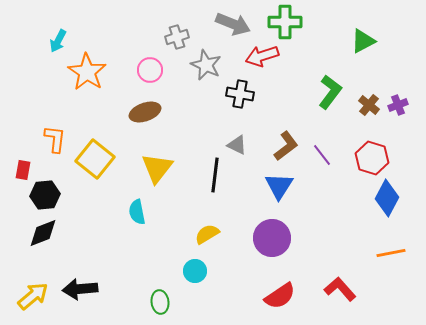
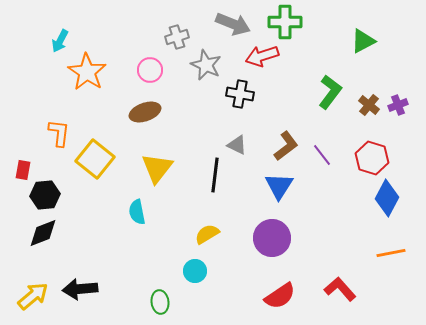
cyan arrow: moved 2 px right
orange L-shape: moved 4 px right, 6 px up
